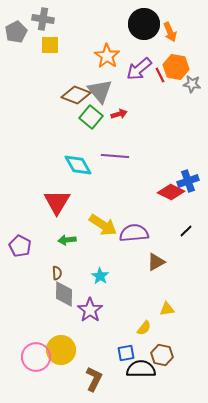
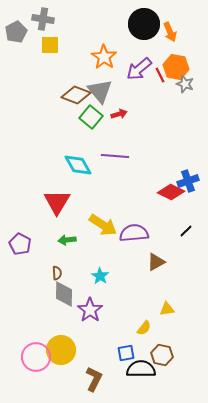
orange star: moved 3 px left, 1 px down
gray star: moved 7 px left; rotated 12 degrees clockwise
purple pentagon: moved 2 px up
